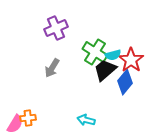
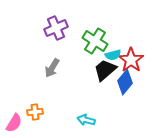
green cross: moved 11 px up
orange cross: moved 7 px right, 6 px up
pink semicircle: moved 1 px left, 1 px up
